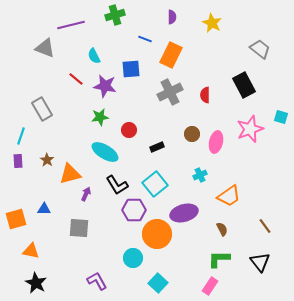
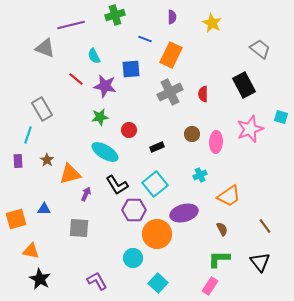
red semicircle at (205, 95): moved 2 px left, 1 px up
cyan line at (21, 136): moved 7 px right, 1 px up
pink ellipse at (216, 142): rotated 10 degrees counterclockwise
black star at (36, 283): moved 4 px right, 4 px up
